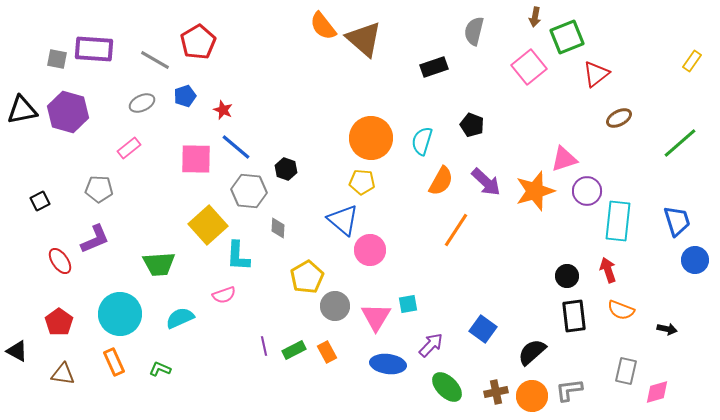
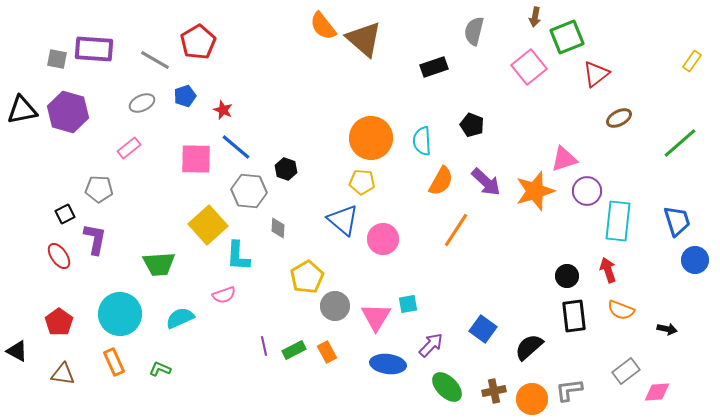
cyan semicircle at (422, 141): rotated 20 degrees counterclockwise
black square at (40, 201): moved 25 px right, 13 px down
purple L-shape at (95, 239): rotated 56 degrees counterclockwise
pink circle at (370, 250): moved 13 px right, 11 px up
red ellipse at (60, 261): moved 1 px left, 5 px up
black semicircle at (532, 352): moved 3 px left, 5 px up
gray rectangle at (626, 371): rotated 40 degrees clockwise
brown cross at (496, 392): moved 2 px left, 1 px up
pink diamond at (657, 392): rotated 12 degrees clockwise
orange circle at (532, 396): moved 3 px down
